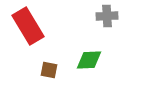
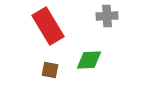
red rectangle: moved 20 px right
brown square: moved 1 px right
